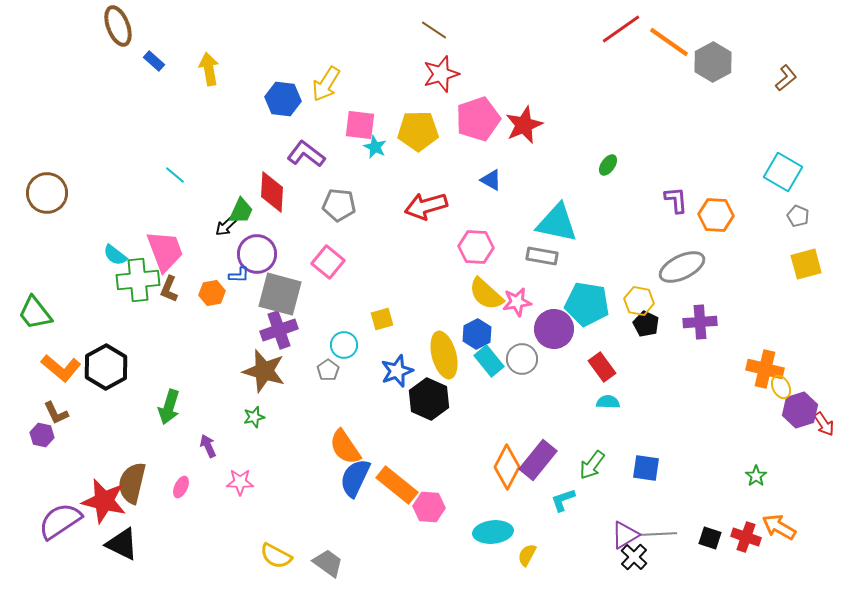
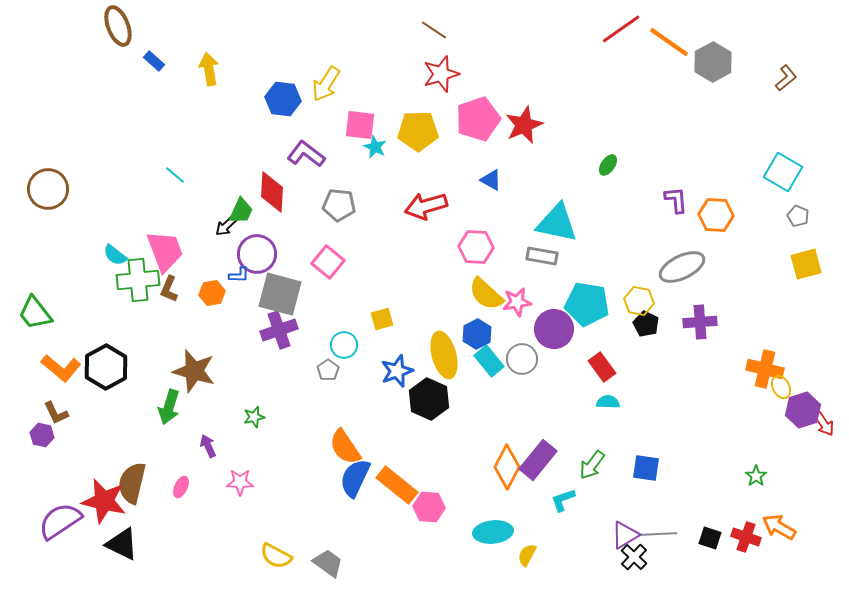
brown circle at (47, 193): moved 1 px right, 4 px up
brown star at (264, 371): moved 70 px left
purple hexagon at (800, 410): moved 3 px right
